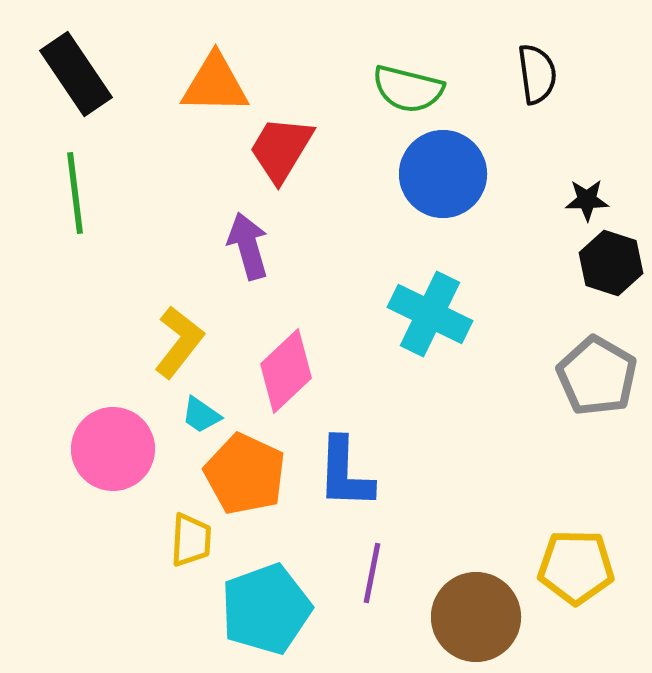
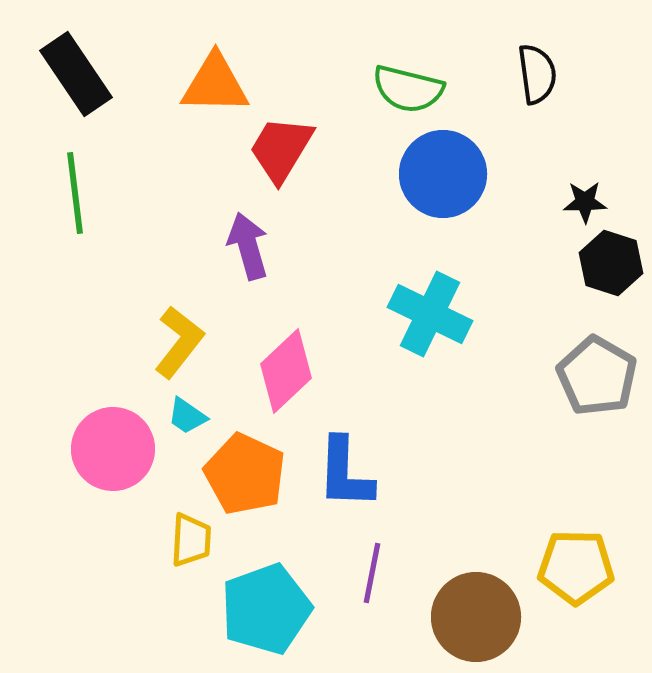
black star: moved 2 px left, 2 px down
cyan trapezoid: moved 14 px left, 1 px down
